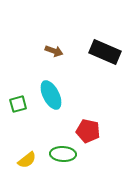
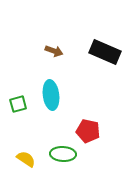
cyan ellipse: rotated 20 degrees clockwise
yellow semicircle: moved 1 px left, 1 px up; rotated 108 degrees counterclockwise
